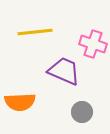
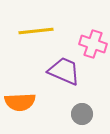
yellow line: moved 1 px right, 1 px up
gray circle: moved 2 px down
